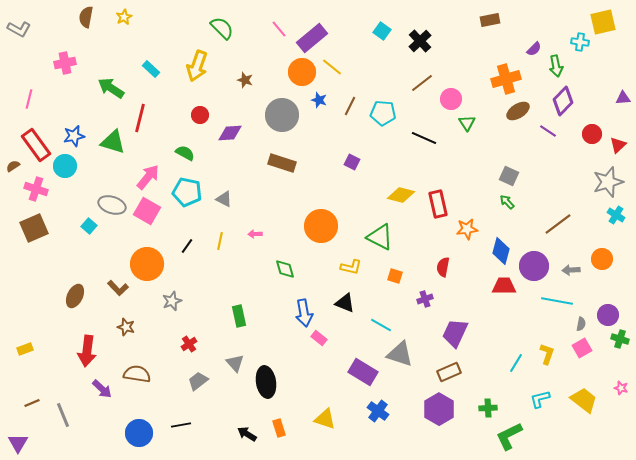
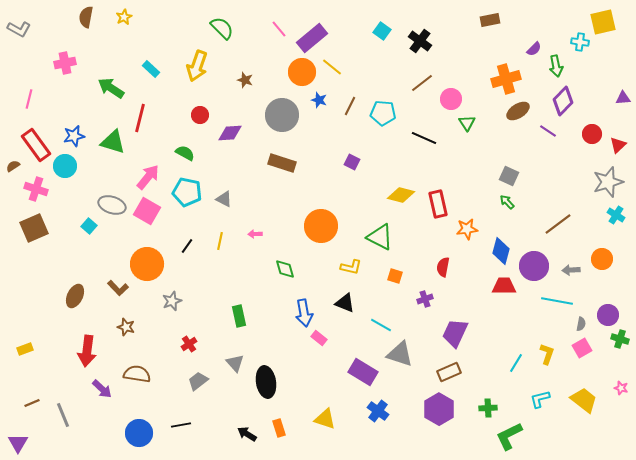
black cross at (420, 41): rotated 10 degrees counterclockwise
